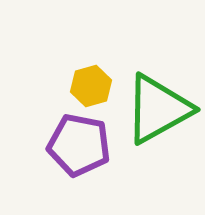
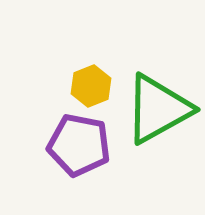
yellow hexagon: rotated 6 degrees counterclockwise
